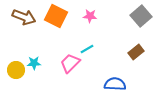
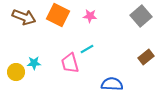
orange square: moved 2 px right, 1 px up
brown rectangle: moved 10 px right, 5 px down
pink trapezoid: rotated 60 degrees counterclockwise
yellow circle: moved 2 px down
blue semicircle: moved 3 px left
